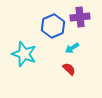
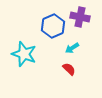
purple cross: rotated 18 degrees clockwise
